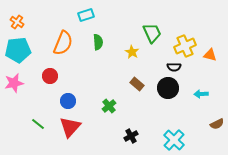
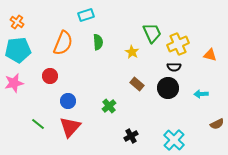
yellow cross: moved 7 px left, 2 px up
